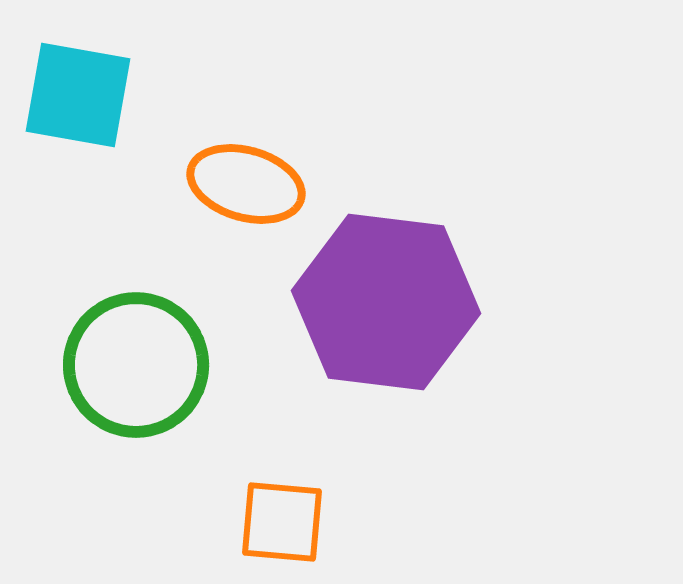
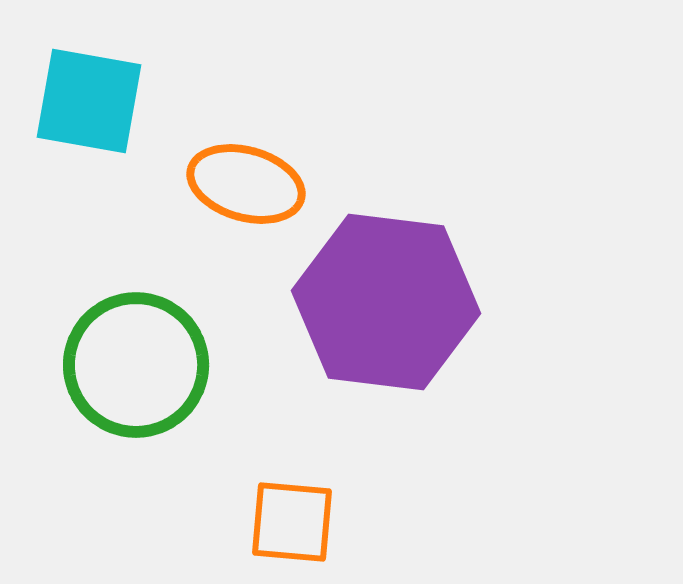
cyan square: moved 11 px right, 6 px down
orange square: moved 10 px right
